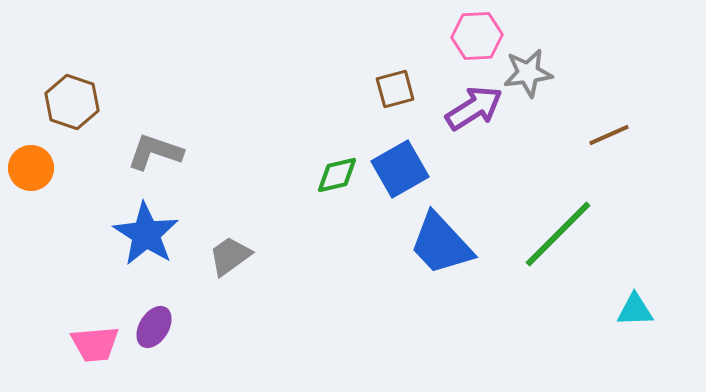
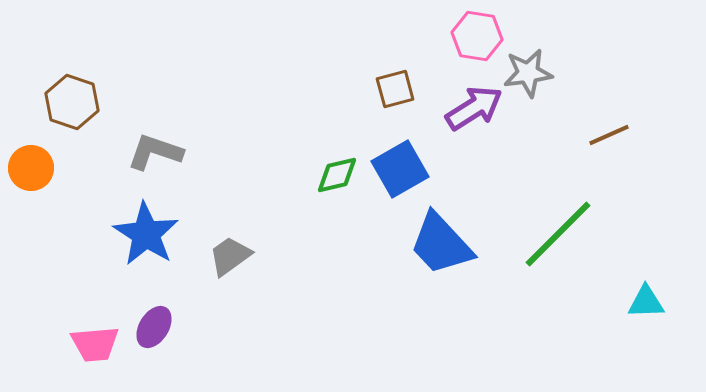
pink hexagon: rotated 12 degrees clockwise
cyan triangle: moved 11 px right, 8 px up
